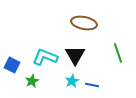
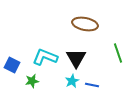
brown ellipse: moved 1 px right, 1 px down
black triangle: moved 1 px right, 3 px down
green star: rotated 16 degrees clockwise
